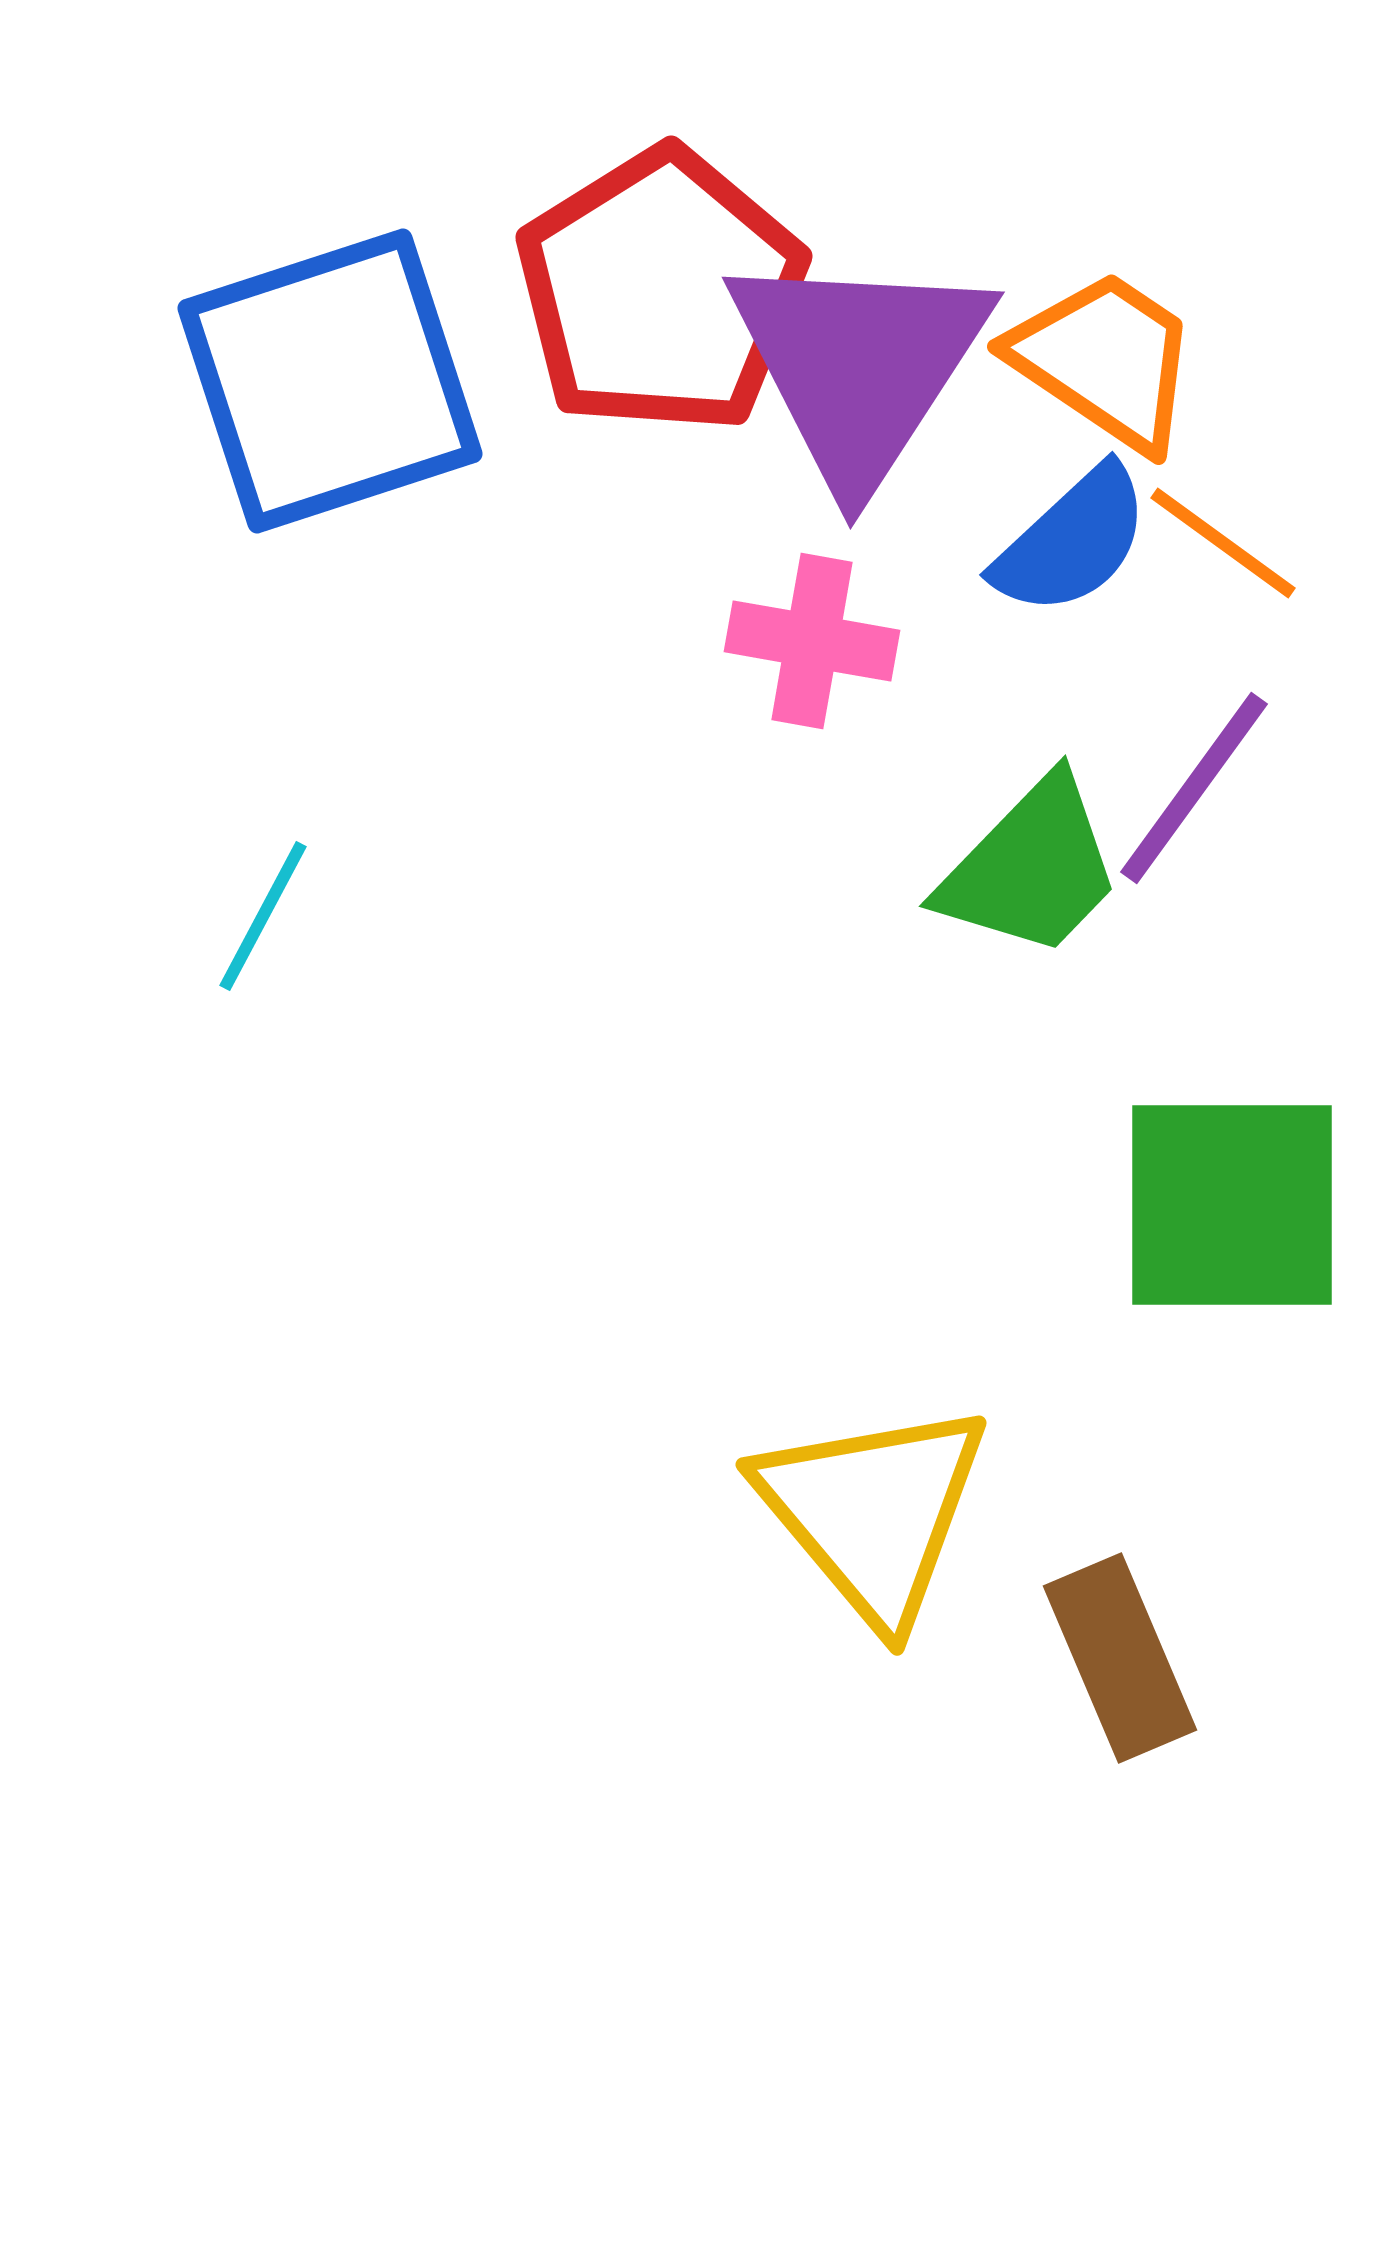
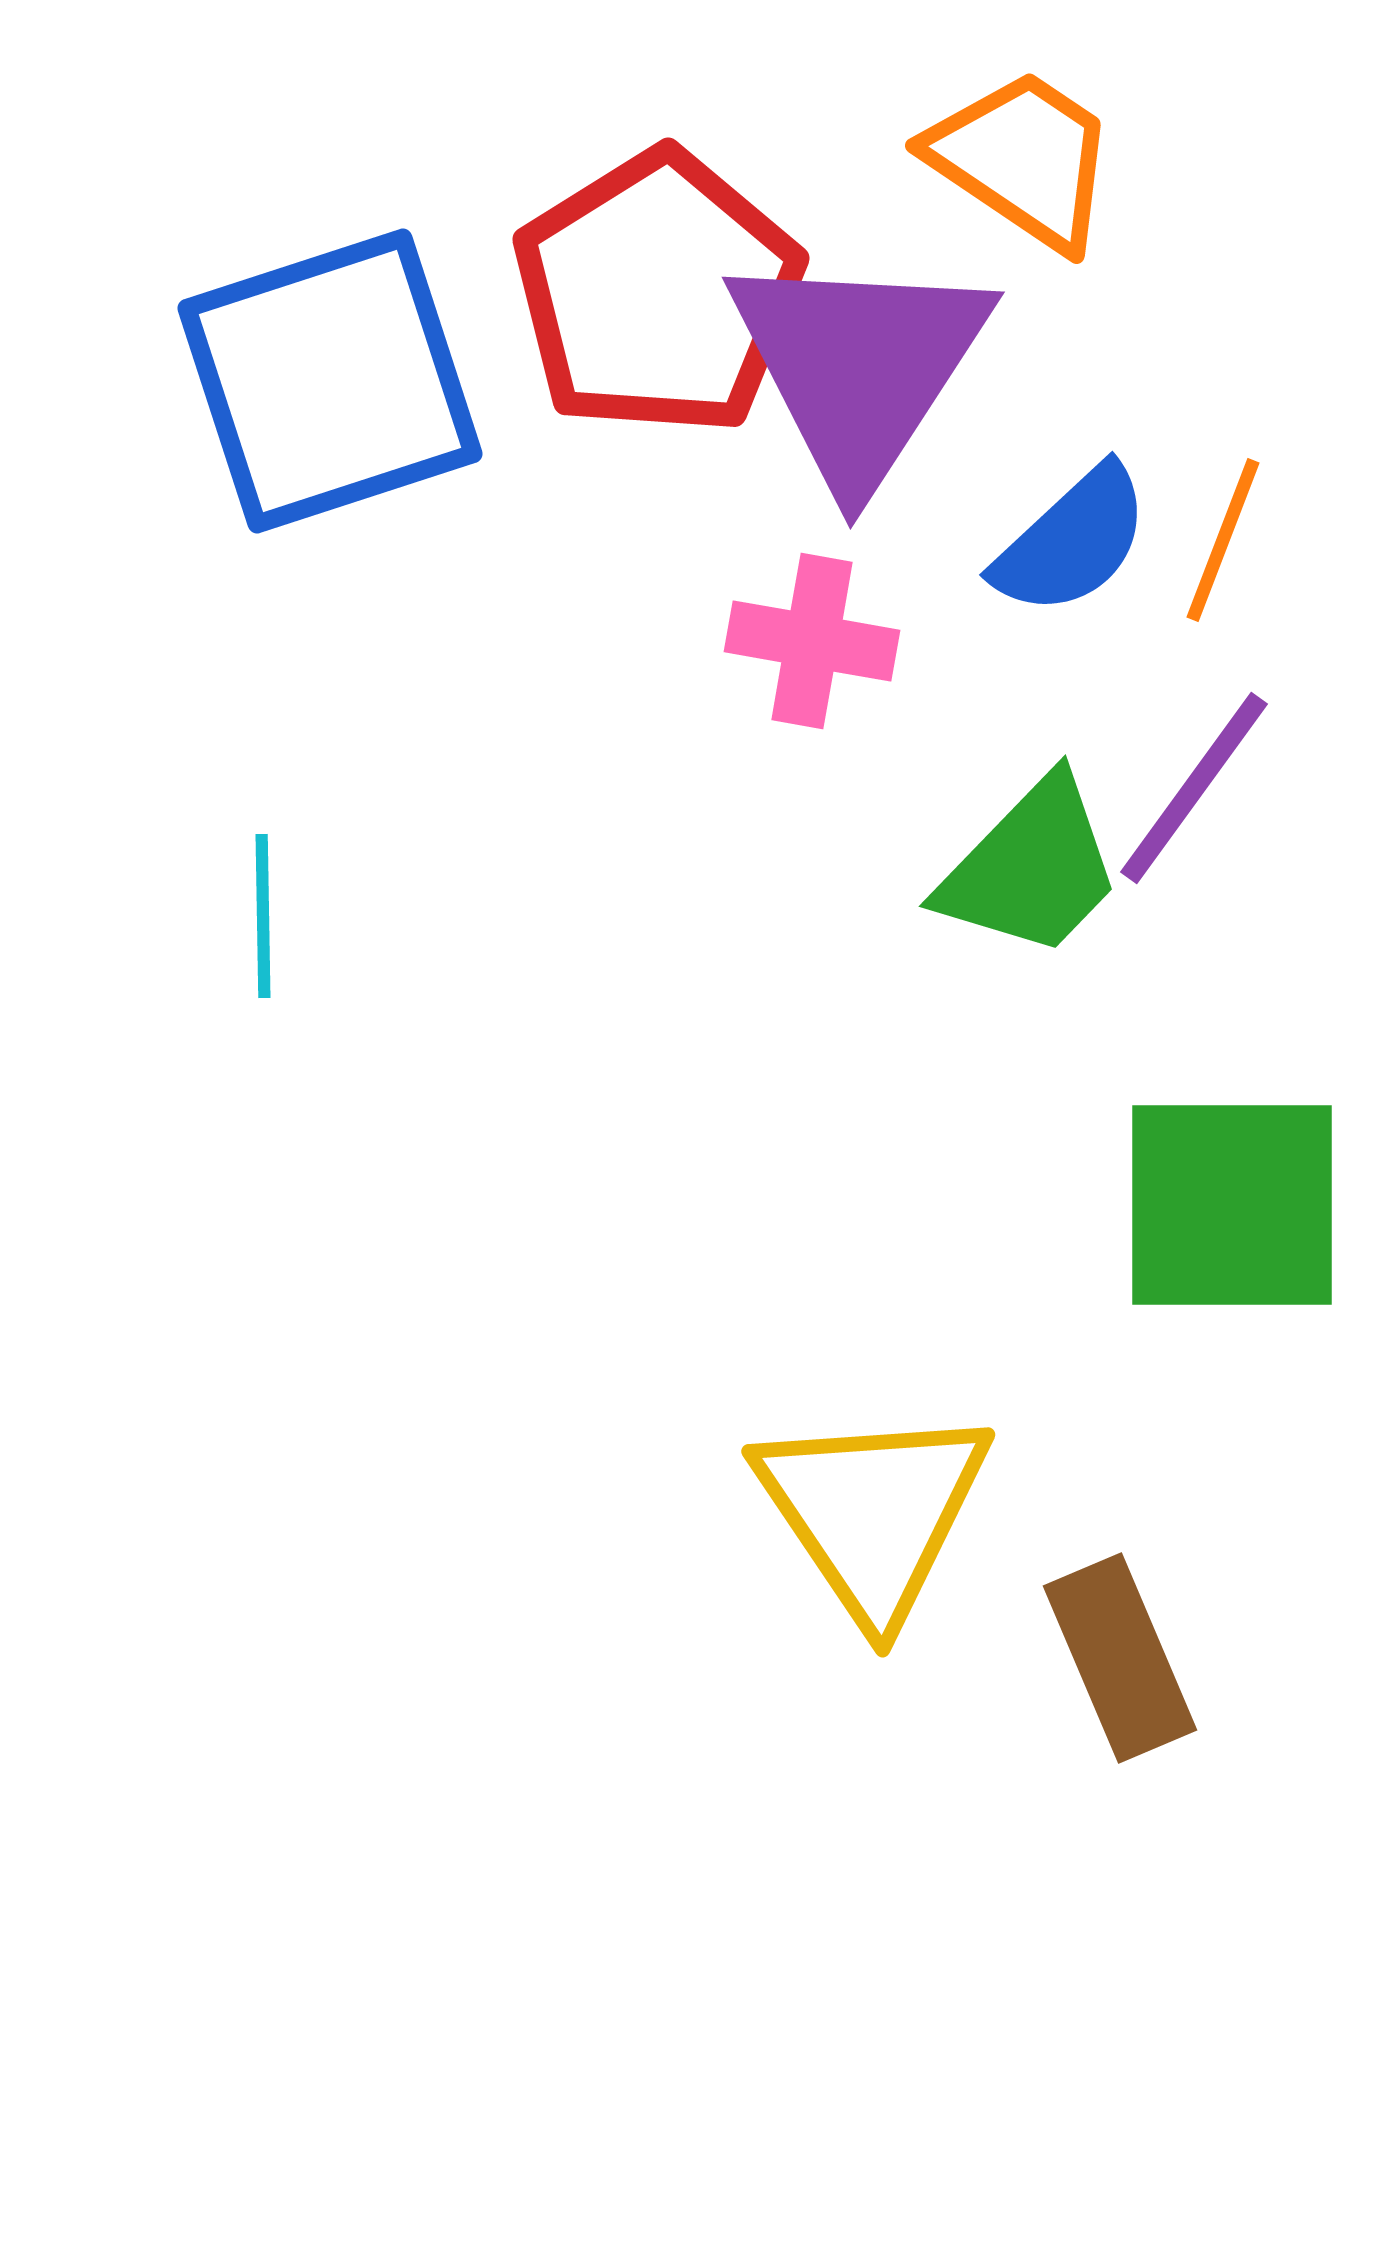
red pentagon: moved 3 px left, 2 px down
orange trapezoid: moved 82 px left, 201 px up
orange line: moved 3 px up; rotated 75 degrees clockwise
cyan line: rotated 29 degrees counterclockwise
yellow triangle: rotated 6 degrees clockwise
